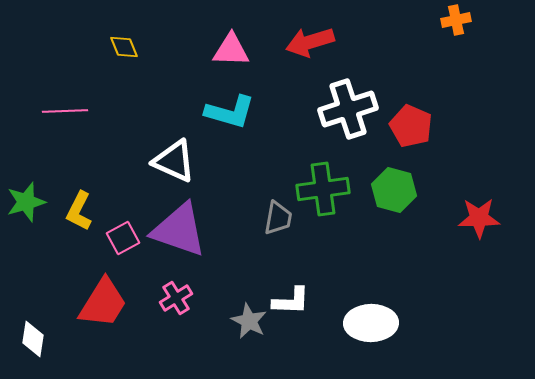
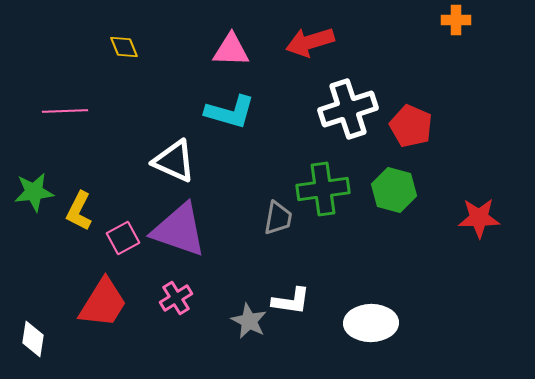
orange cross: rotated 12 degrees clockwise
green star: moved 8 px right, 10 px up; rotated 9 degrees clockwise
white L-shape: rotated 6 degrees clockwise
